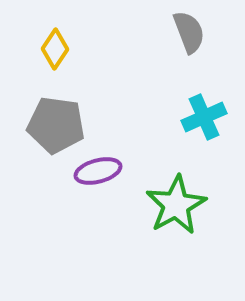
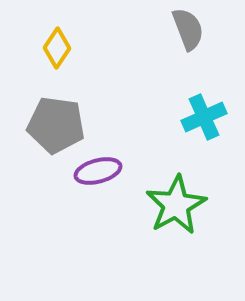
gray semicircle: moved 1 px left, 3 px up
yellow diamond: moved 2 px right, 1 px up
